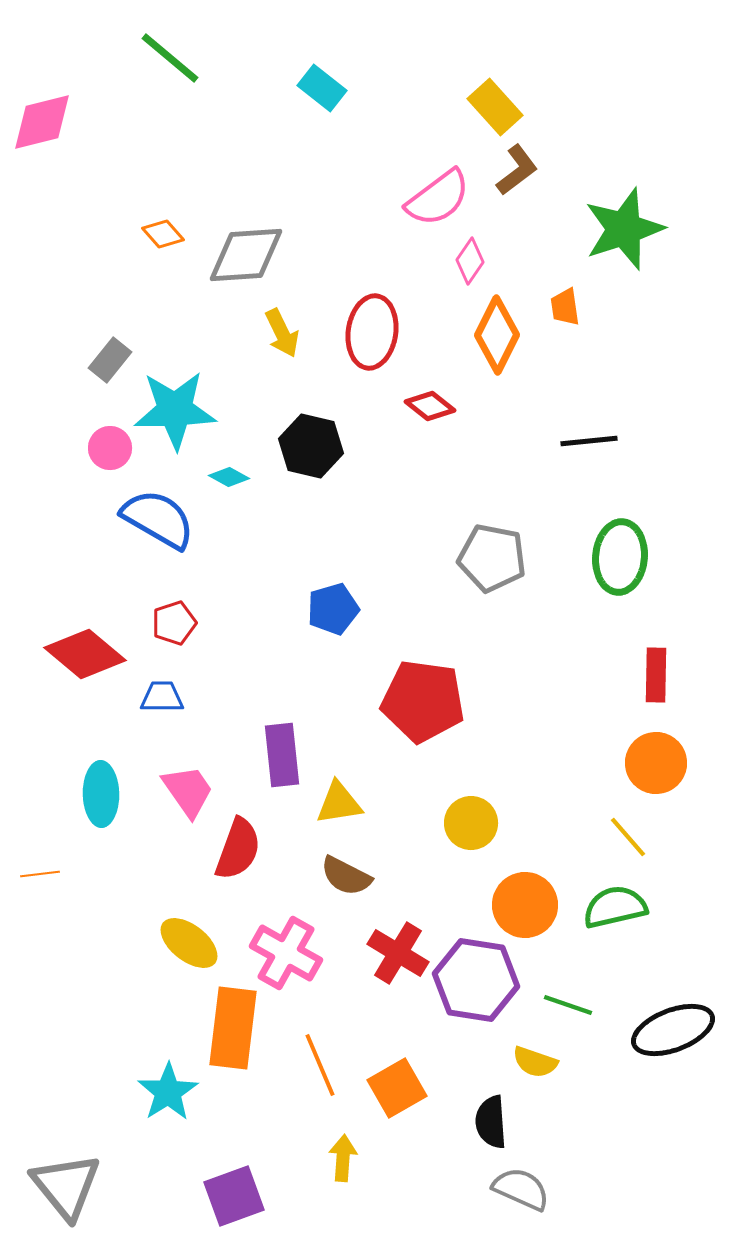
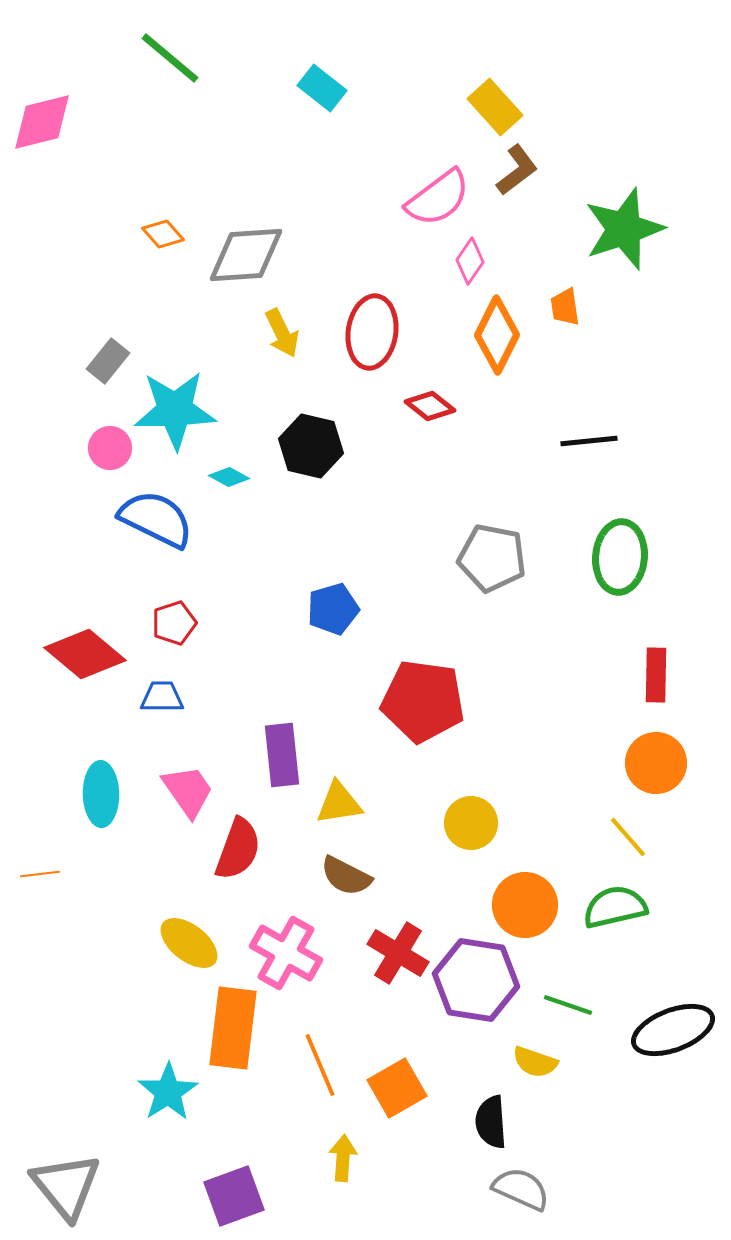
gray rectangle at (110, 360): moved 2 px left, 1 px down
blue semicircle at (158, 519): moved 2 px left; rotated 4 degrees counterclockwise
